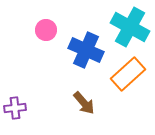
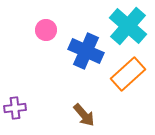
cyan cross: moved 2 px left, 1 px up; rotated 12 degrees clockwise
blue cross: moved 1 px down
brown arrow: moved 12 px down
